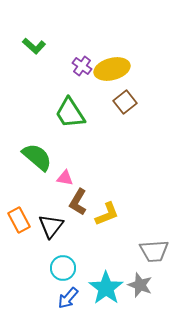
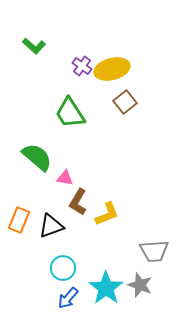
orange rectangle: rotated 50 degrees clockwise
black triangle: rotated 32 degrees clockwise
